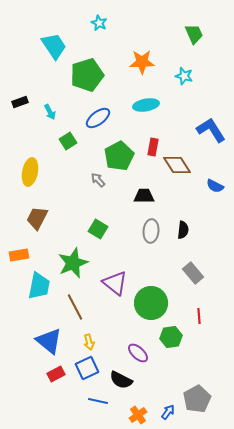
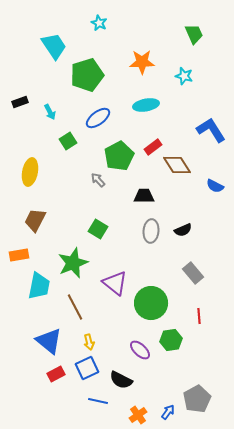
red rectangle at (153, 147): rotated 42 degrees clockwise
brown trapezoid at (37, 218): moved 2 px left, 2 px down
black semicircle at (183, 230): rotated 60 degrees clockwise
green hexagon at (171, 337): moved 3 px down
purple ellipse at (138, 353): moved 2 px right, 3 px up
